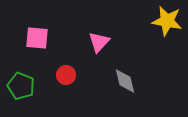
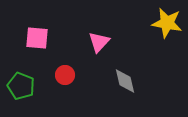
yellow star: moved 2 px down
red circle: moved 1 px left
